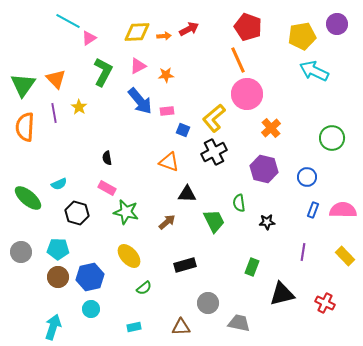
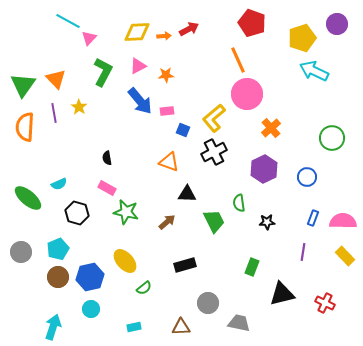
red pentagon at (248, 27): moved 4 px right, 4 px up
yellow pentagon at (302, 36): moved 2 px down; rotated 8 degrees counterclockwise
pink triangle at (89, 38): rotated 14 degrees counterclockwise
purple hexagon at (264, 169): rotated 20 degrees clockwise
blue rectangle at (313, 210): moved 8 px down
pink semicircle at (343, 210): moved 11 px down
cyan pentagon at (58, 249): rotated 25 degrees counterclockwise
yellow ellipse at (129, 256): moved 4 px left, 5 px down
